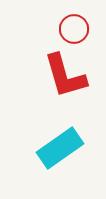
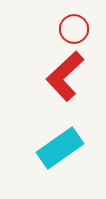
red L-shape: rotated 63 degrees clockwise
